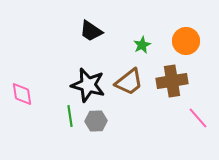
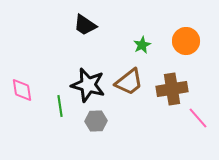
black trapezoid: moved 6 px left, 6 px up
brown cross: moved 8 px down
pink diamond: moved 4 px up
green line: moved 10 px left, 10 px up
